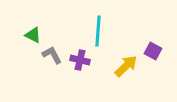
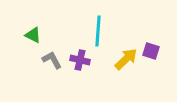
purple square: moved 2 px left; rotated 12 degrees counterclockwise
gray L-shape: moved 5 px down
yellow arrow: moved 7 px up
